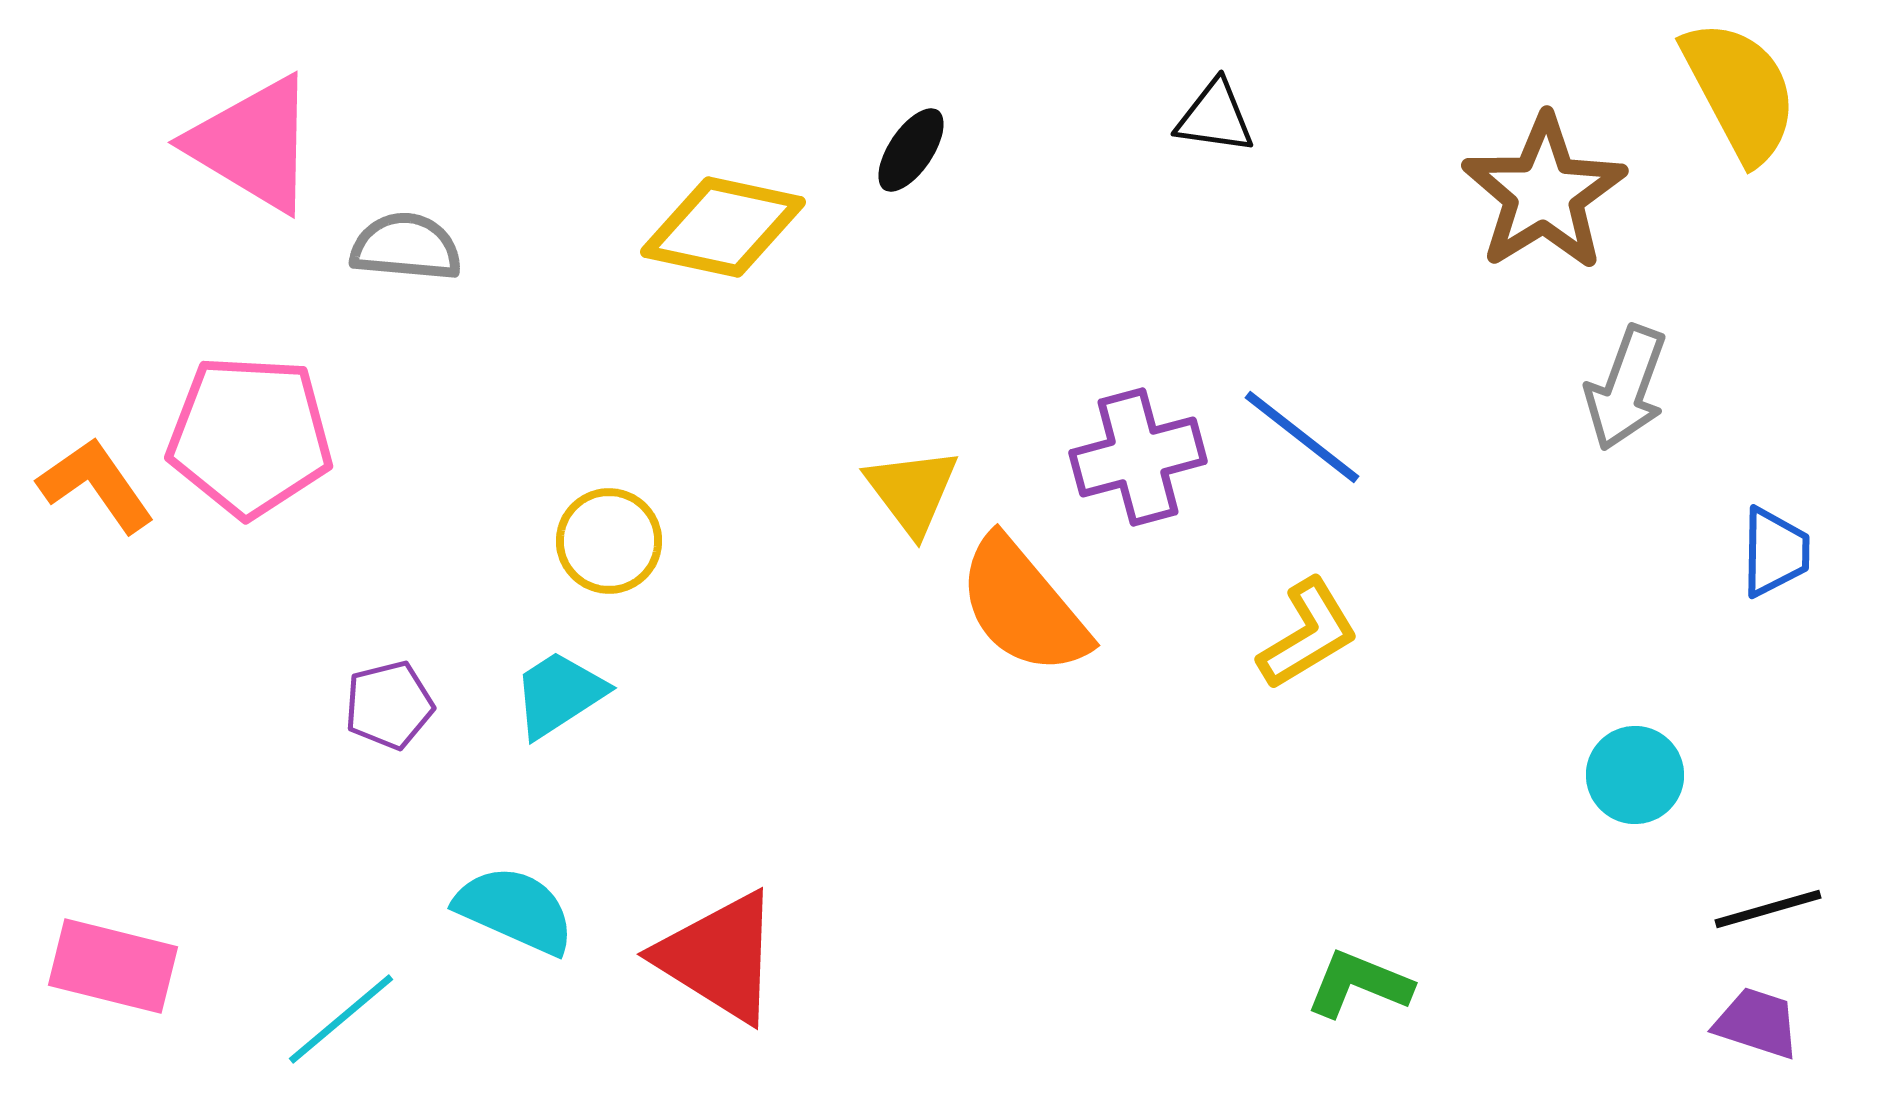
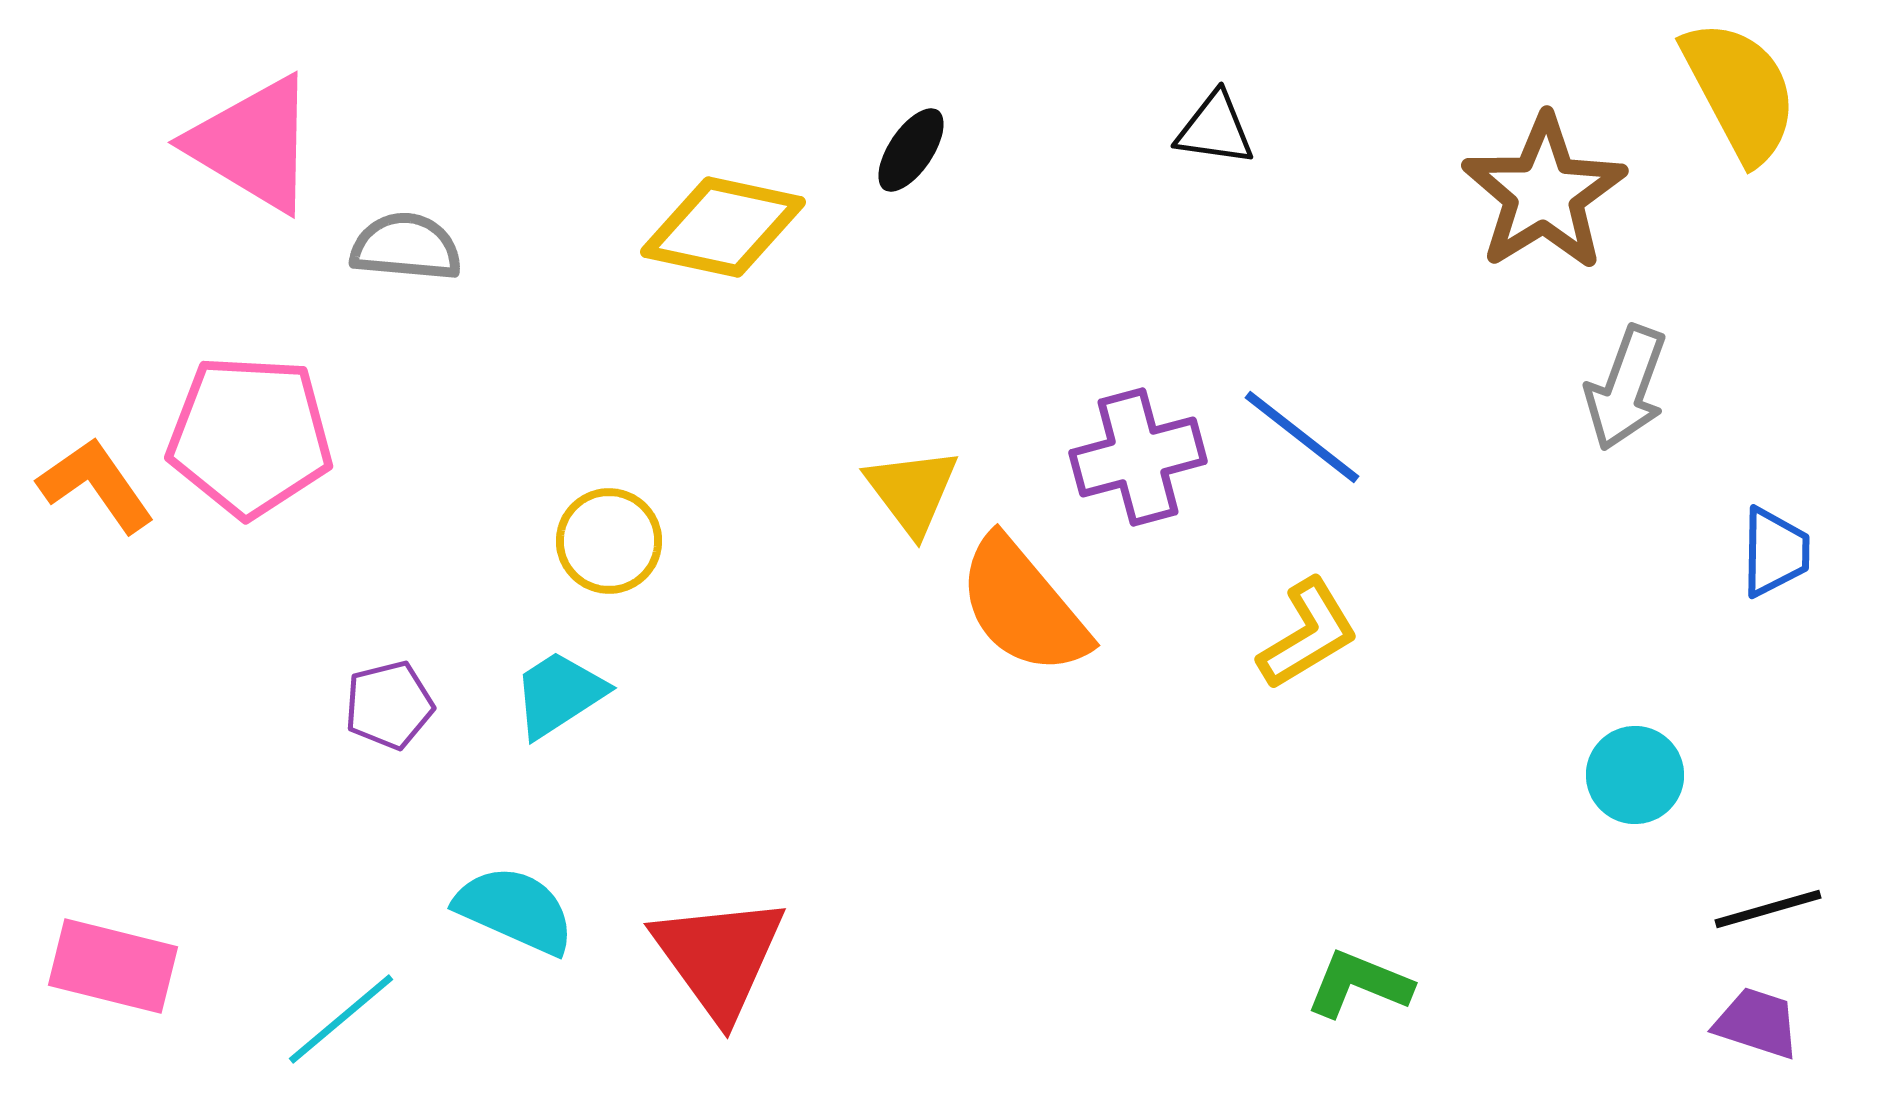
black triangle: moved 12 px down
red triangle: rotated 22 degrees clockwise
